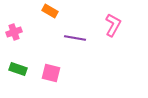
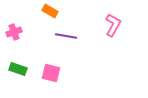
purple line: moved 9 px left, 2 px up
